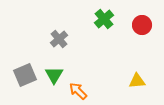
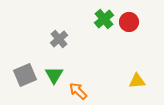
red circle: moved 13 px left, 3 px up
